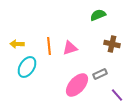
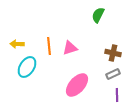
green semicircle: rotated 42 degrees counterclockwise
brown cross: moved 1 px right, 9 px down
gray rectangle: moved 13 px right
purple line: rotated 40 degrees clockwise
